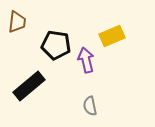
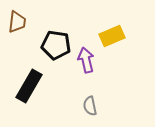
black rectangle: rotated 20 degrees counterclockwise
